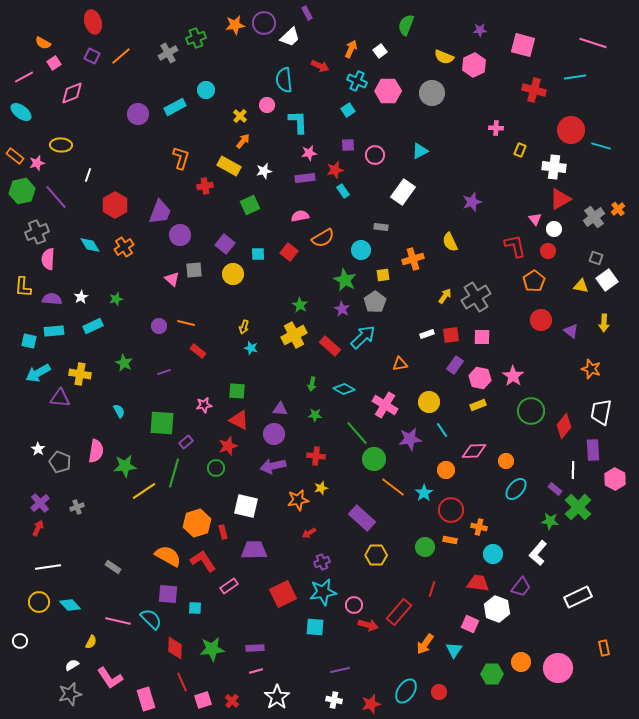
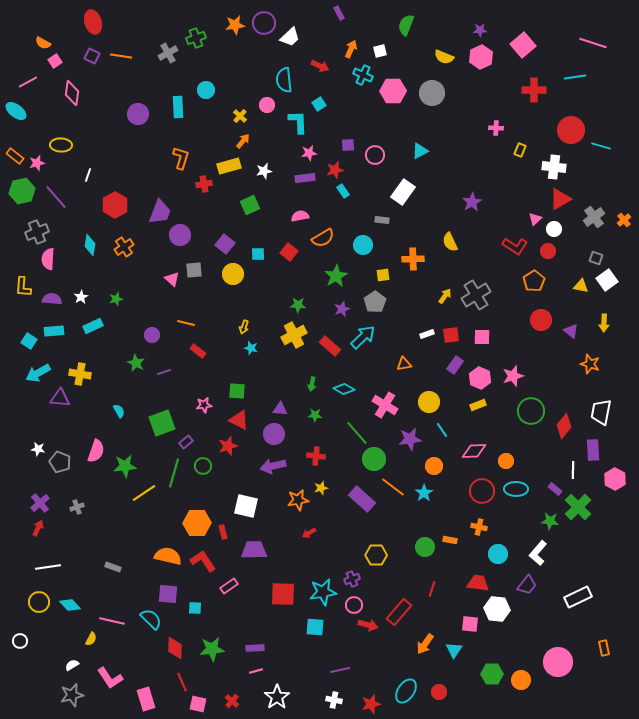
purple rectangle at (307, 13): moved 32 px right
pink square at (523, 45): rotated 35 degrees clockwise
white square at (380, 51): rotated 24 degrees clockwise
orange line at (121, 56): rotated 50 degrees clockwise
pink square at (54, 63): moved 1 px right, 2 px up
pink hexagon at (474, 65): moved 7 px right, 8 px up
pink line at (24, 77): moved 4 px right, 5 px down
cyan cross at (357, 81): moved 6 px right, 6 px up
red cross at (534, 90): rotated 15 degrees counterclockwise
pink hexagon at (388, 91): moved 5 px right
pink diamond at (72, 93): rotated 60 degrees counterclockwise
cyan rectangle at (175, 107): moved 3 px right; rotated 65 degrees counterclockwise
cyan square at (348, 110): moved 29 px left, 6 px up
cyan ellipse at (21, 112): moved 5 px left, 1 px up
yellow rectangle at (229, 166): rotated 45 degrees counterclockwise
red cross at (205, 186): moved 1 px left, 2 px up
purple star at (472, 202): rotated 12 degrees counterclockwise
orange cross at (618, 209): moved 6 px right, 11 px down
pink triangle at (535, 219): rotated 24 degrees clockwise
gray rectangle at (381, 227): moved 1 px right, 7 px up
cyan diamond at (90, 245): rotated 40 degrees clockwise
red L-shape at (515, 246): rotated 135 degrees clockwise
cyan circle at (361, 250): moved 2 px right, 5 px up
orange cross at (413, 259): rotated 15 degrees clockwise
green star at (345, 280): moved 9 px left, 4 px up; rotated 15 degrees clockwise
gray cross at (476, 297): moved 2 px up
green star at (300, 305): moved 2 px left; rotated 28 degrees counterclockwise
purple star at (342, 309): rotated 21 degrees clockwise
purple circle at (159, 326): moved 7 px left, 9 px down
cyan square at (29, 341): rotated 21 degrees clockwise
green star at (124, 363): moved 12 px right
orange triangle at (400, 364): moved 4 px right
orange star at (591, 369): moved 1 px left, 5 px up
pink star at (513, 376): rotated 20 degrees clockwise
pink hexagon at (480, 378): rotated 10 degrees clockwise
green square at (162, 423): rotated 24 degrees counterclockwise
white star at (38, 449): rotated 24 degrees counterclockwise
pink semicircle at (96, 451): rotated 10 degrees clockwise
green circle at (216, 468): moved 13 px left, 2 px up
orange circle at (446, 470): moved 12 px left, 4 px up
cyan ellipse at (516, 489): rotated 50 degrees clockwise
yellow line at (144, 491): moved 2 px down
red circle at (451, 510): moved 31 px right, 19 px up
purple rectangle at (362, 518): moved 19 px up
orange hexagon at (197, 523): rotated 16 degrees clockwise
cyan circle at (493, 554): moved 5 px right
orange semicircle at (168, 556): rotated 16 degrees counterclockwise
purple cross at (322, 562): moved 30 px right, 17 px down
gray rectangle at (113, 567): rotated 14 degrees counterclockwise
purple trapezoid at (521, 587): moved 6 px right, 2 px up
red square at (283, 594): rotated 28 degrees clockwise
white hexagon at (497, 609): rotated 15 degrees counterclockwise
pink line at (118, 621): moved 6 px left
pink square at (470, 624): rotated 18 degrees counterclockwise
yellow semicircle at (91, 642): moved 3 px up
orange circle at (521, 662): moved 18 px down
pink circle at (558, 668): moved 6 px up
gray star at (70, 694): moved 2 px right, 1 px down
pink square at (203, 700): moved 5 px left, 4 px down; rotated 30 degrees clockwise
